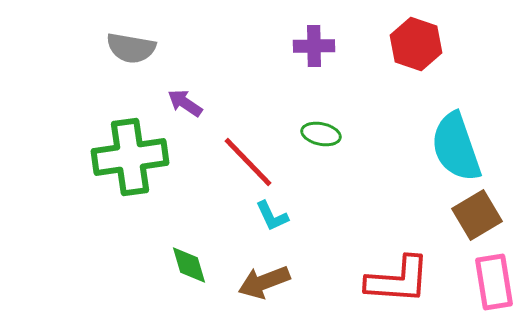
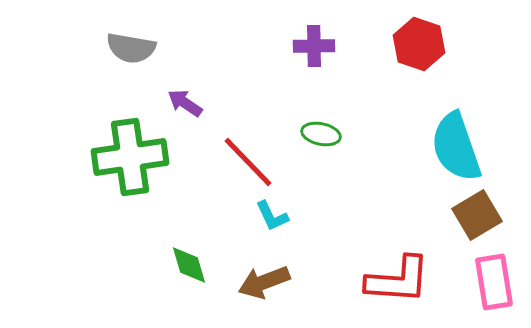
red hexagon: moved 3 px right
